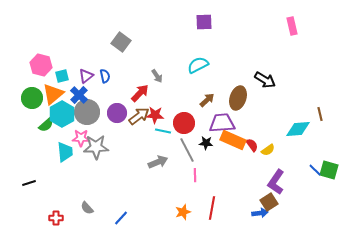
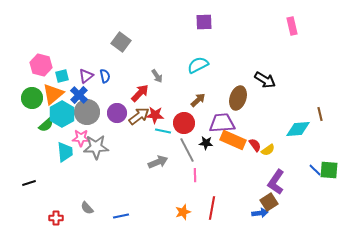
brown arrow at (207, 100): moved 9 px left
red semicircle at (252, 145): moved 3 px right
green square at (329, 170): rotated 12 degrees counterclockwise
blue line at (121, 218): moved 2 px up; rotated 35 degrees clockwise
